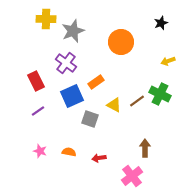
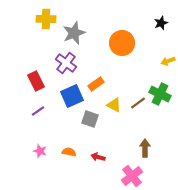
gray star: moved 1 px right, 2 px down
orange circle: moved 1 px right, 1 px down
orange rectangle: moved 2 px down
brown line: moved 1 px right, 2 px down
red arrow: moved 1 px left, 1 px up; rotated 24 degrees clockwise
